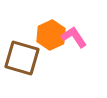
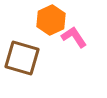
orange hexagon: moved 15 px up
